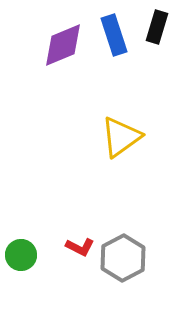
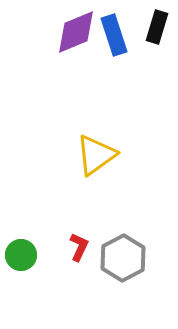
purple diamond: moved 13 px right, 13 px up
yellow triangle: moved 25 px left, 18 px down
red L-shape: moved 1 px left; rotated 92 degrees counterclockwise
